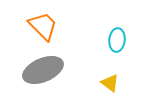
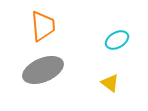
orange trapezoid: rotated 40 degrees clockwise
cyan ellipse: rotated 55 degrees clockwise
